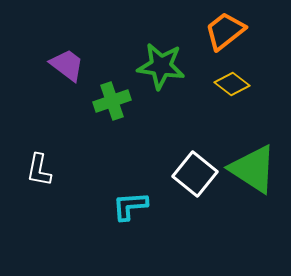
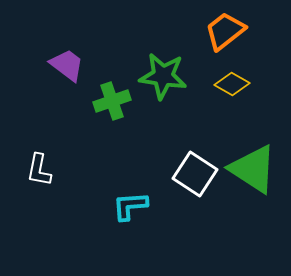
green star: moved 2 px right, 10 px down
yellow diamond: rotated 8 degrees counterclockwise
white square: rotated 6 degrees counterclockwise
